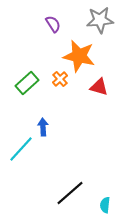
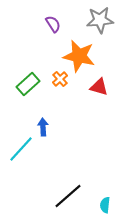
green rectangle: moved 1 px right, 1 px down
black line: moved 2 px left, 3 px down
